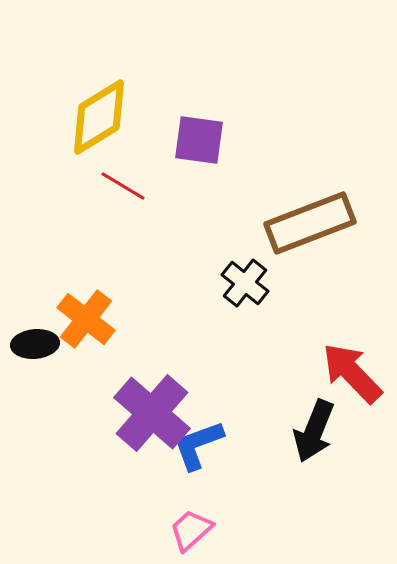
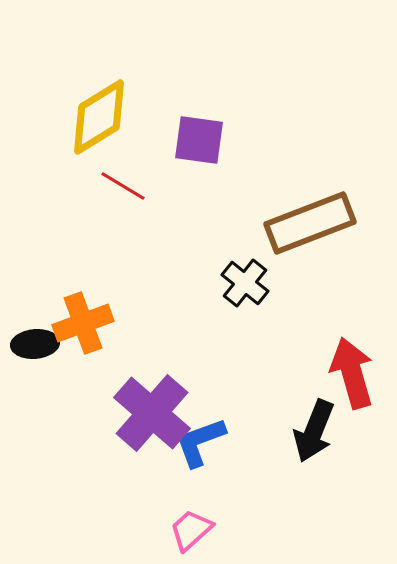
orange cross: moved 3 px left, 4 px down; rotated 32 degrees clockwise
red arrow: rotated 28 degrees clockwise
blue L-shape: moved 2 px right, 3 px up
